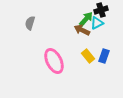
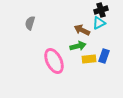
green arrow: moved 8 px left, 27 px down; rotated 35 degrees clockwise
cyan triangle: moved 2 px right
yellow rectangle: moved 1 px right, 3 px down; rotated 56 degrees counterclockwise
